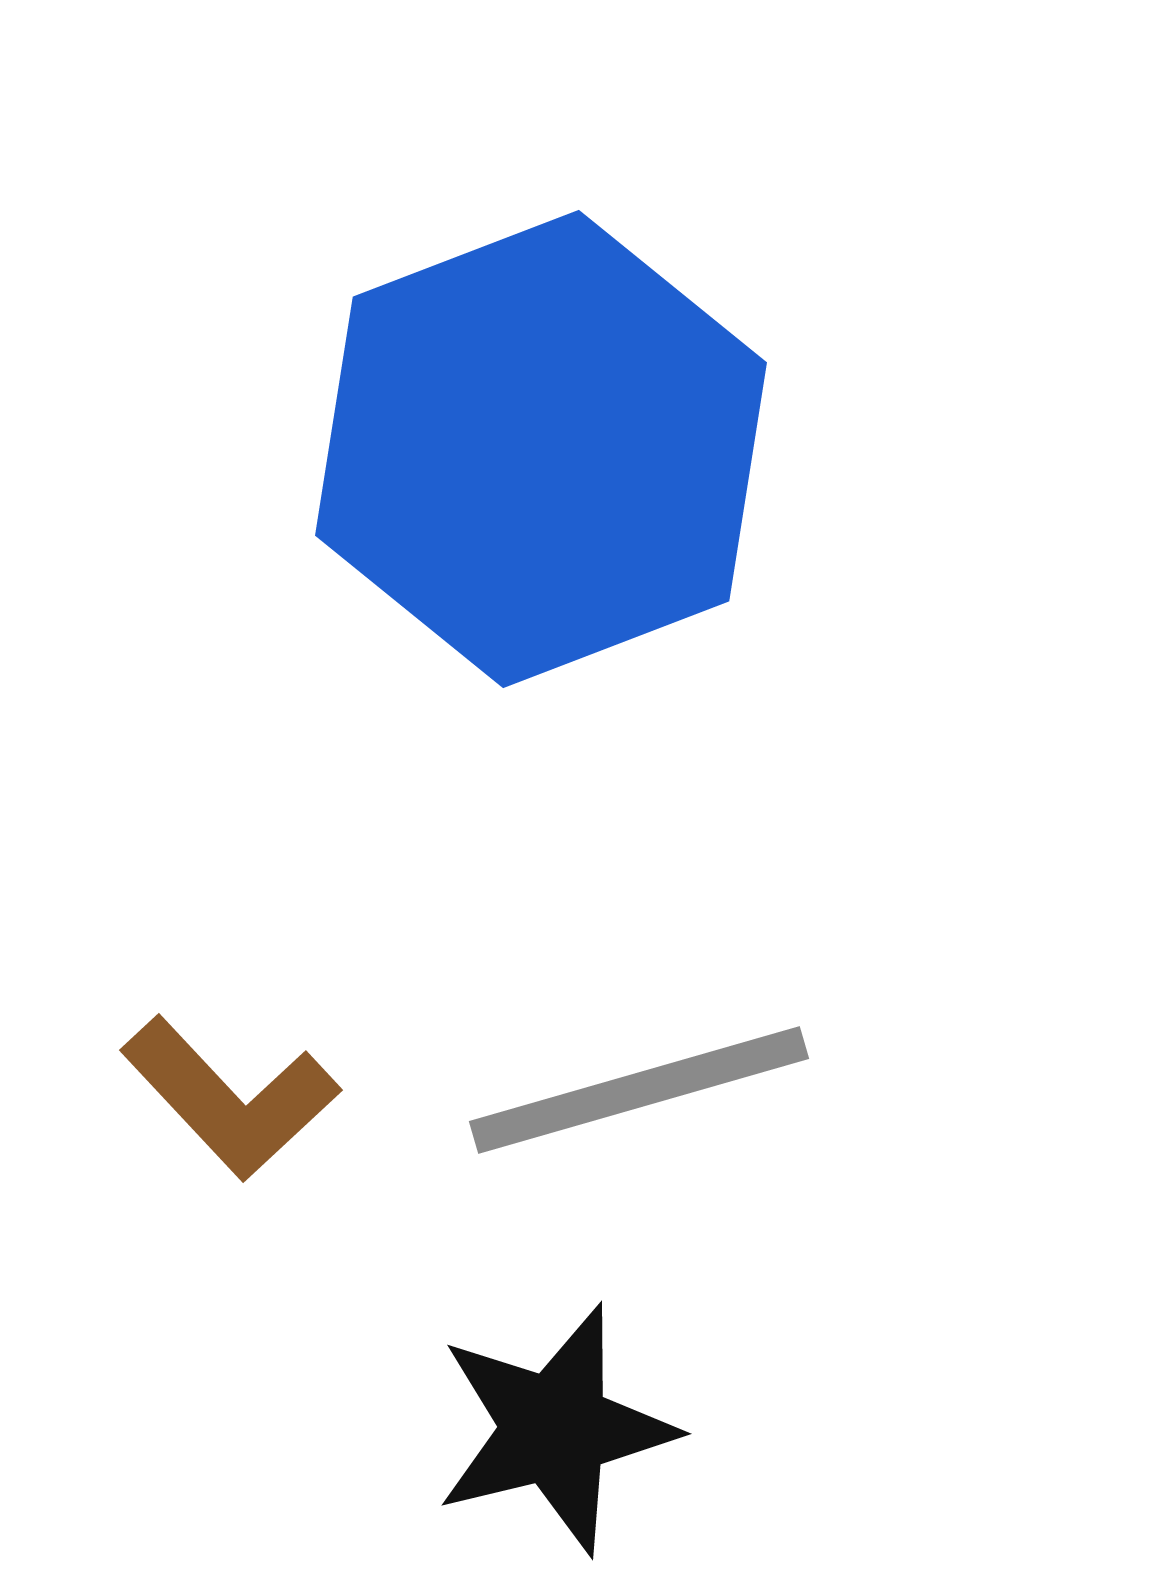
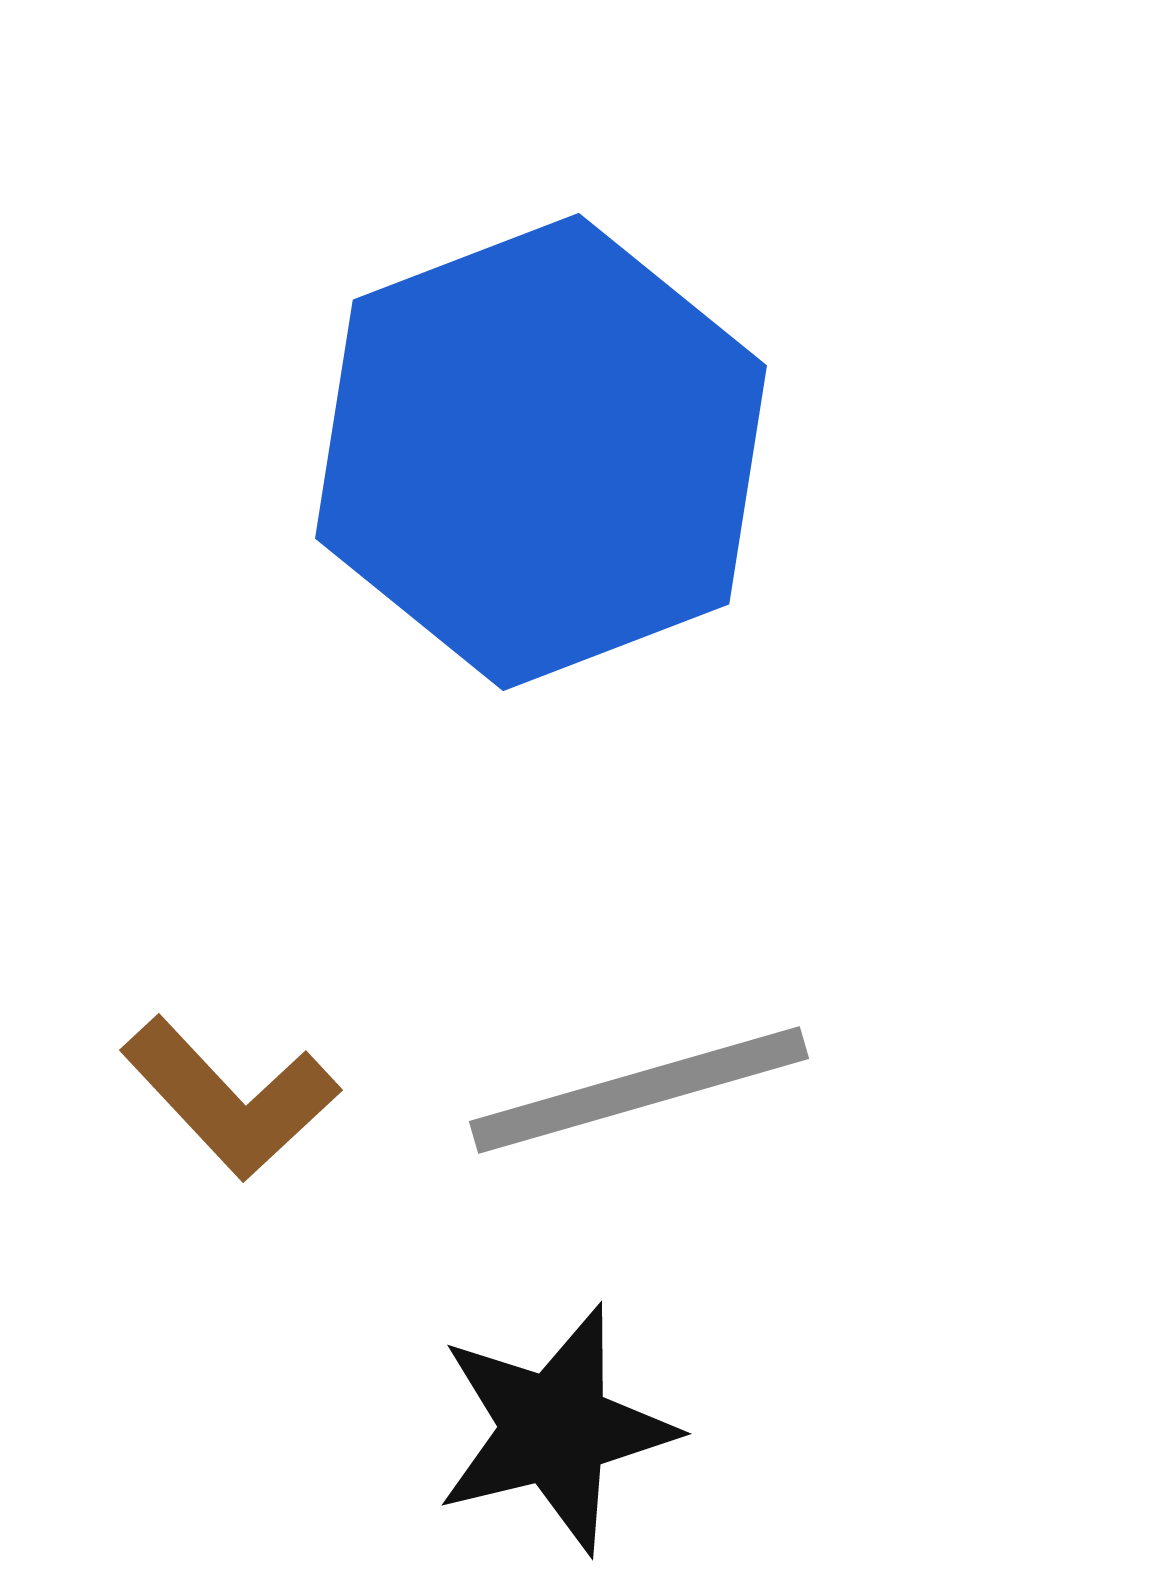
blue hexagon: moved 3 px down
